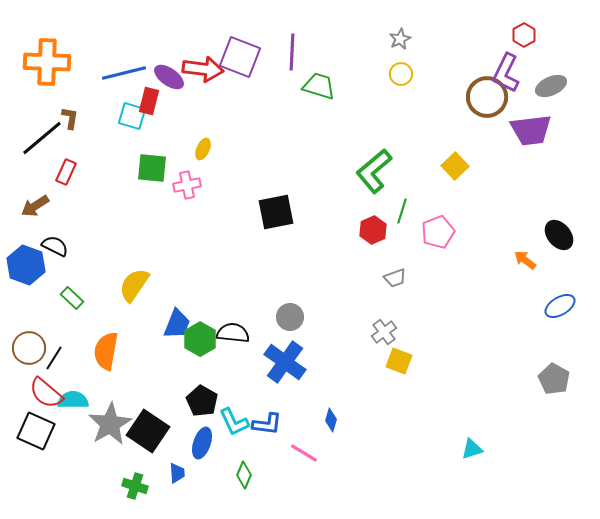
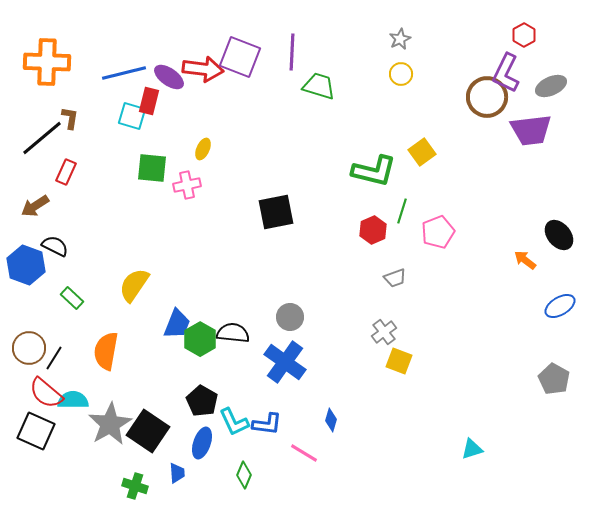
yellow square at (455, 166): moved 33 px left, 14 px up; rotated 8 degrees clockwise
green L-shape at (374, 171): rotated 126 degrees counterclockwise
